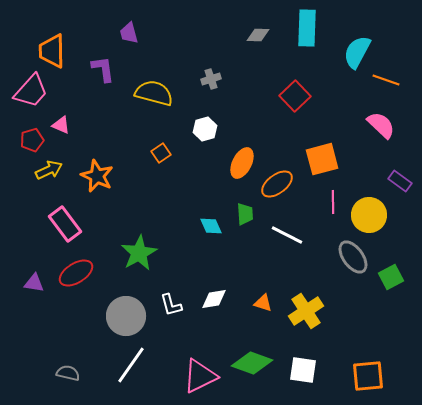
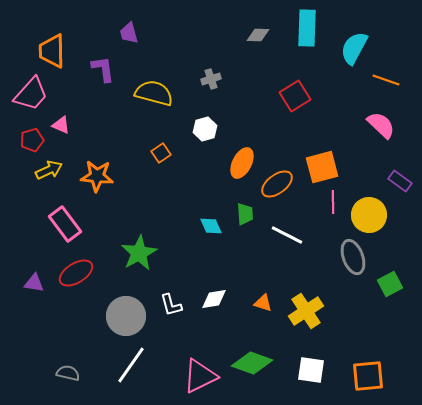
cyan semicircle at (357, 52): moved 3 px left, 4 px up
pink trapezoid at (31, 91): moved 3 px down
red square at (295, 96): rotated 12 degrees clockwise
orange square at (322, 159): moved 8 px down
orange star at (97, 176): rotated 20 degrees counterclockwise
gray ellipse at (353, 257): rotated 16 degrees clockwise
green square at (391, 277): moved 1 px left, 7 px down
white square at (303, 370): moved 8 px right
